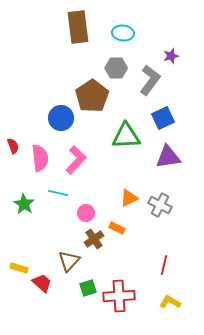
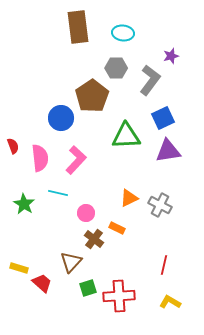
purple triangle: moved 6 px up
brown cross: rotated 18 degrees counterclockwise
brown triangle: moved 2 px right, 1 px down
